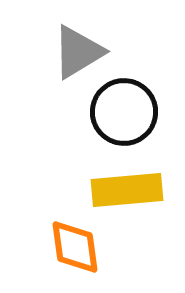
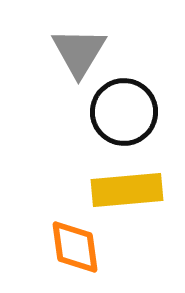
gray triangle: moved 1 px right; rotated 28 degrees counterclockwise
